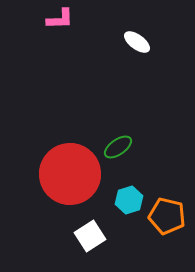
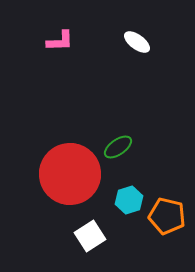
pink L-shape: moved 22 px down
